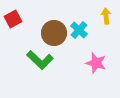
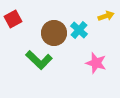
yellow arrow: rotated 77 degrees clockwise
green L-shape: moved 1 px left
